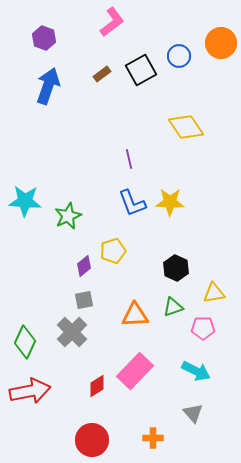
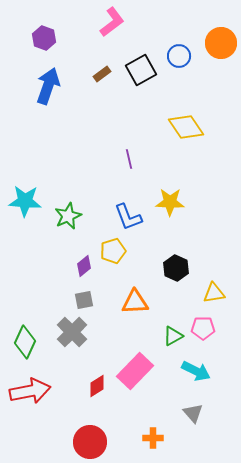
blue L-shape: moved 4 px left, 14 px down
green triangle: moved 29 px down; rotated 10 degrees counterclockwise
orange triangle: moved 13 px up
red circle: moved 2 px left, 2 px down
